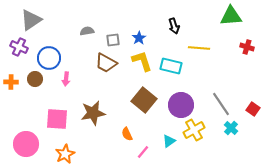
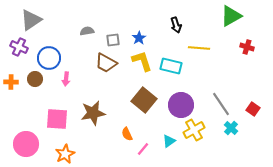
green triangle: rotated 25 degrees counterclockwise
black arrow: moved 2 px right, 1 px up
pink line: moved 3 px up
